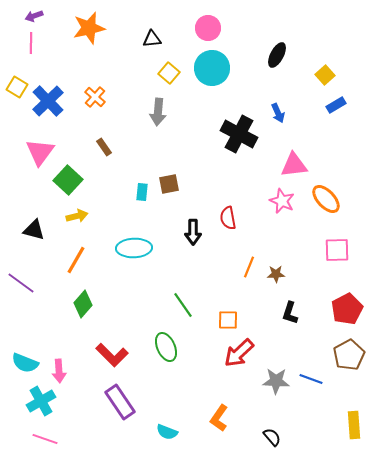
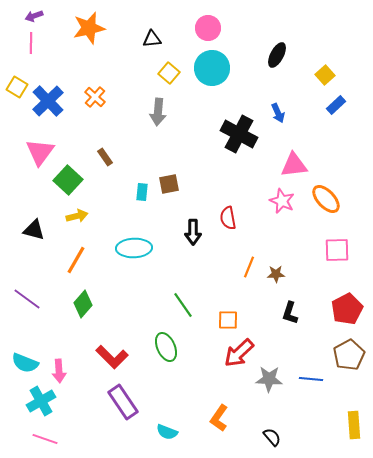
blue rectangle at (336, 105): rotated 12 degrees counterclockwise
brown rectangle at (104, 147): moved 1 px right, 10 px down
purple line at (21, 283): moved 6 px right, 16 px down
red L-shape at (112, 355): moved 2 px down
blue line at (311, 379): rotated 15 degrees counterclockwise
gray star at (276, 381): moved 7 px left, 2 px up
purple rectangle at (120, 402): moved 3 px right
